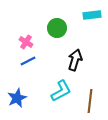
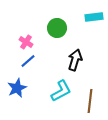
cyan rectangle: moved 2 px right, 2 px down
blue line: rotated 14 degrees counterclockwise
blue star: moved 10 px up
